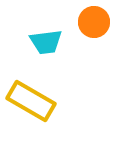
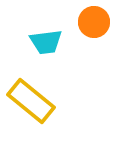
yellow rectangle: rotated 9 degrees clockwise
